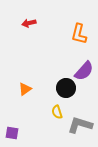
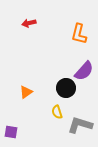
orange triangle: moved 1 px right, 3 px down
purple square: moved 1 px left, 1 px up
